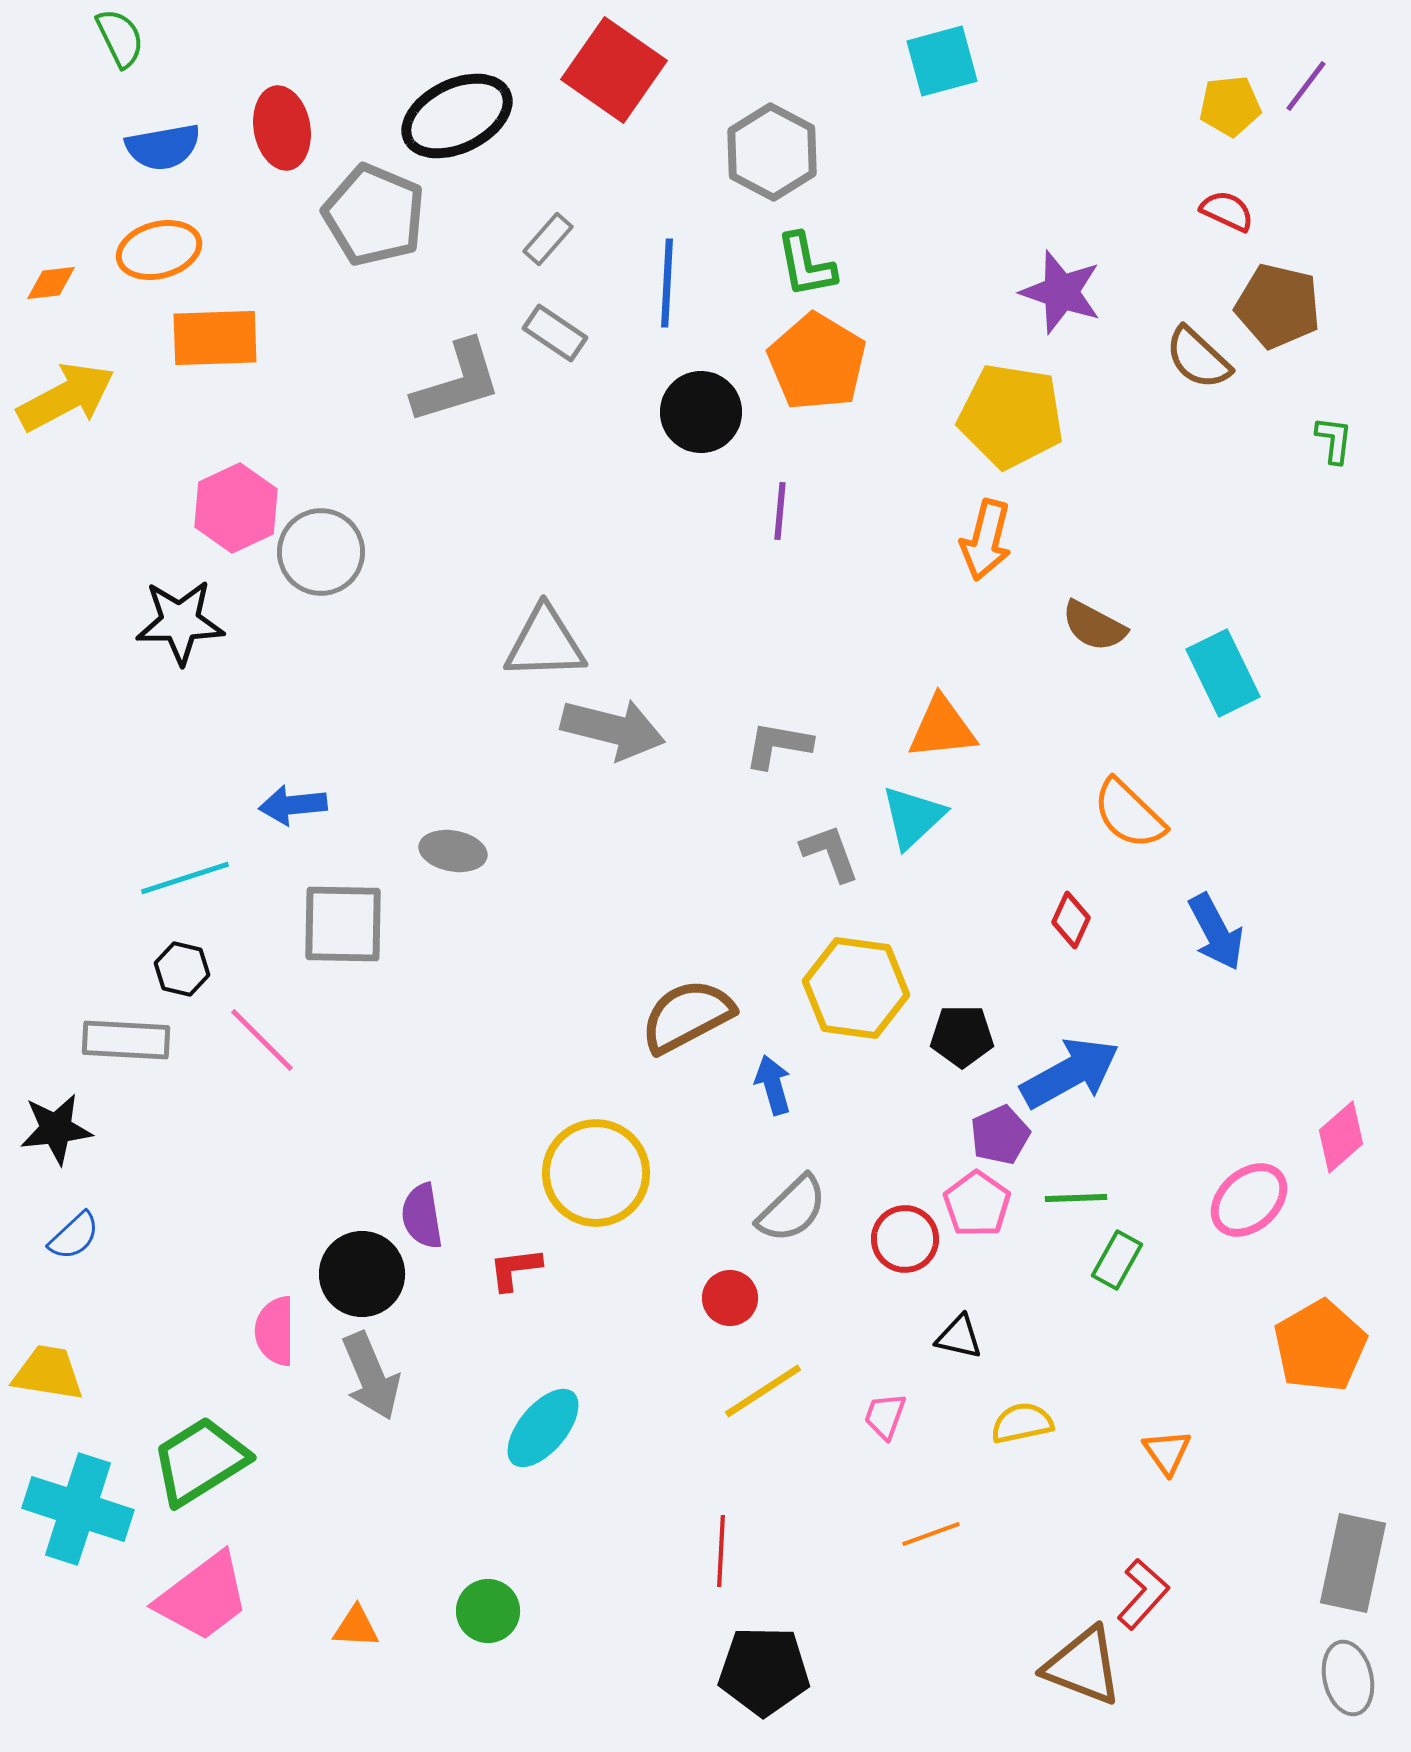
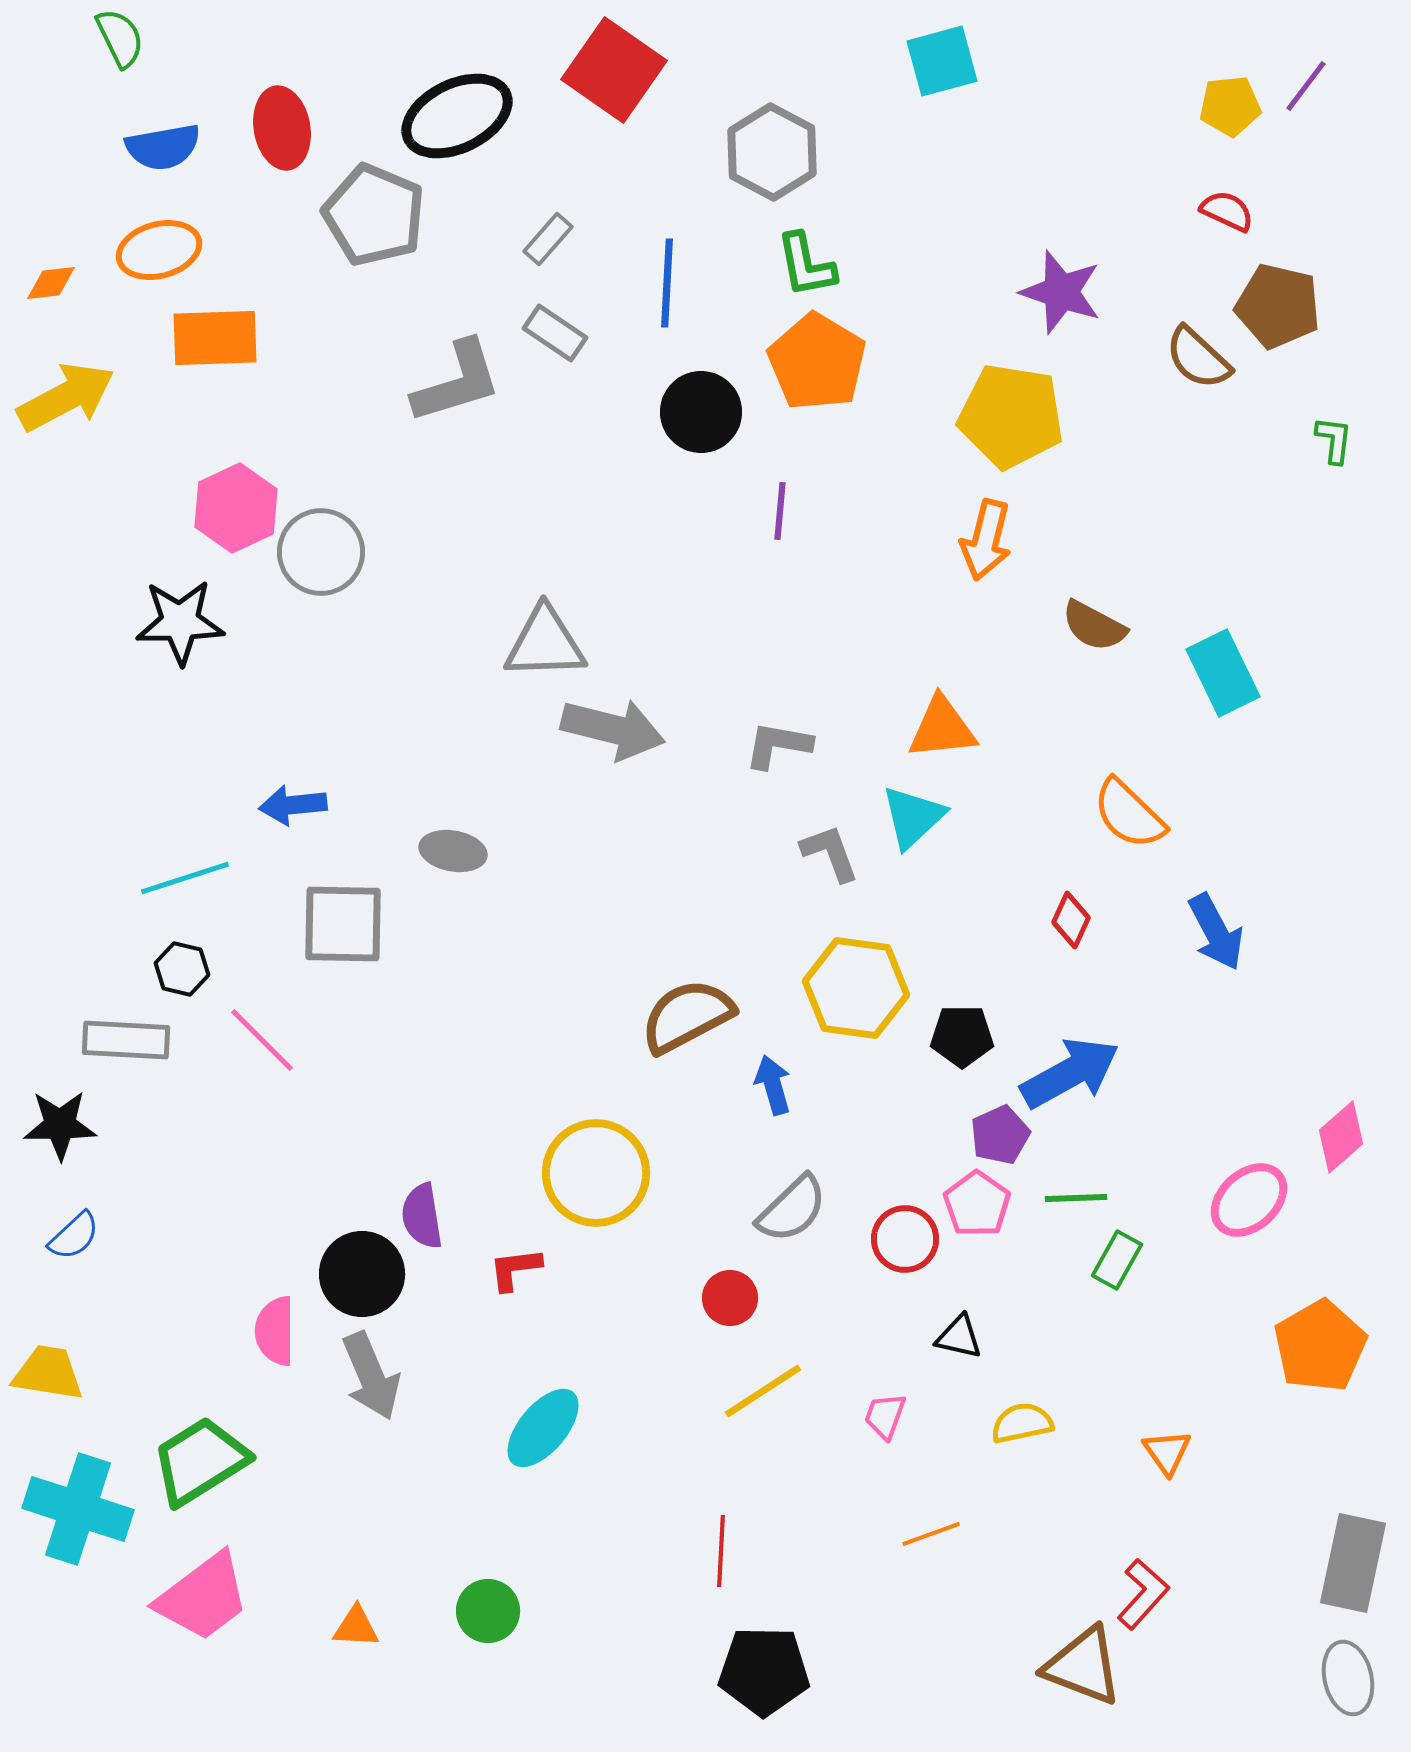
black star at (56, 1129): moved 4 px right, 4 px up; rotated 6 degrees clockwise
